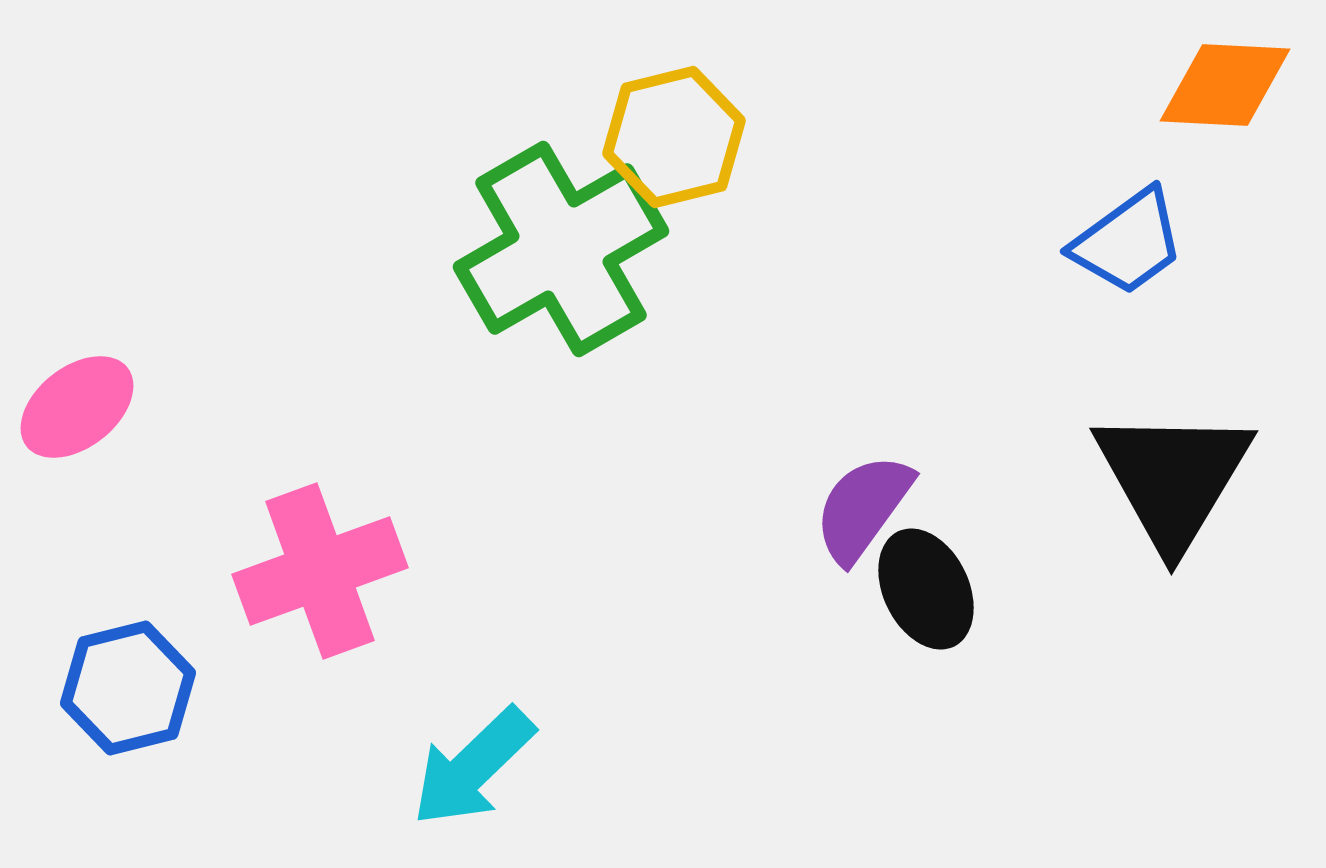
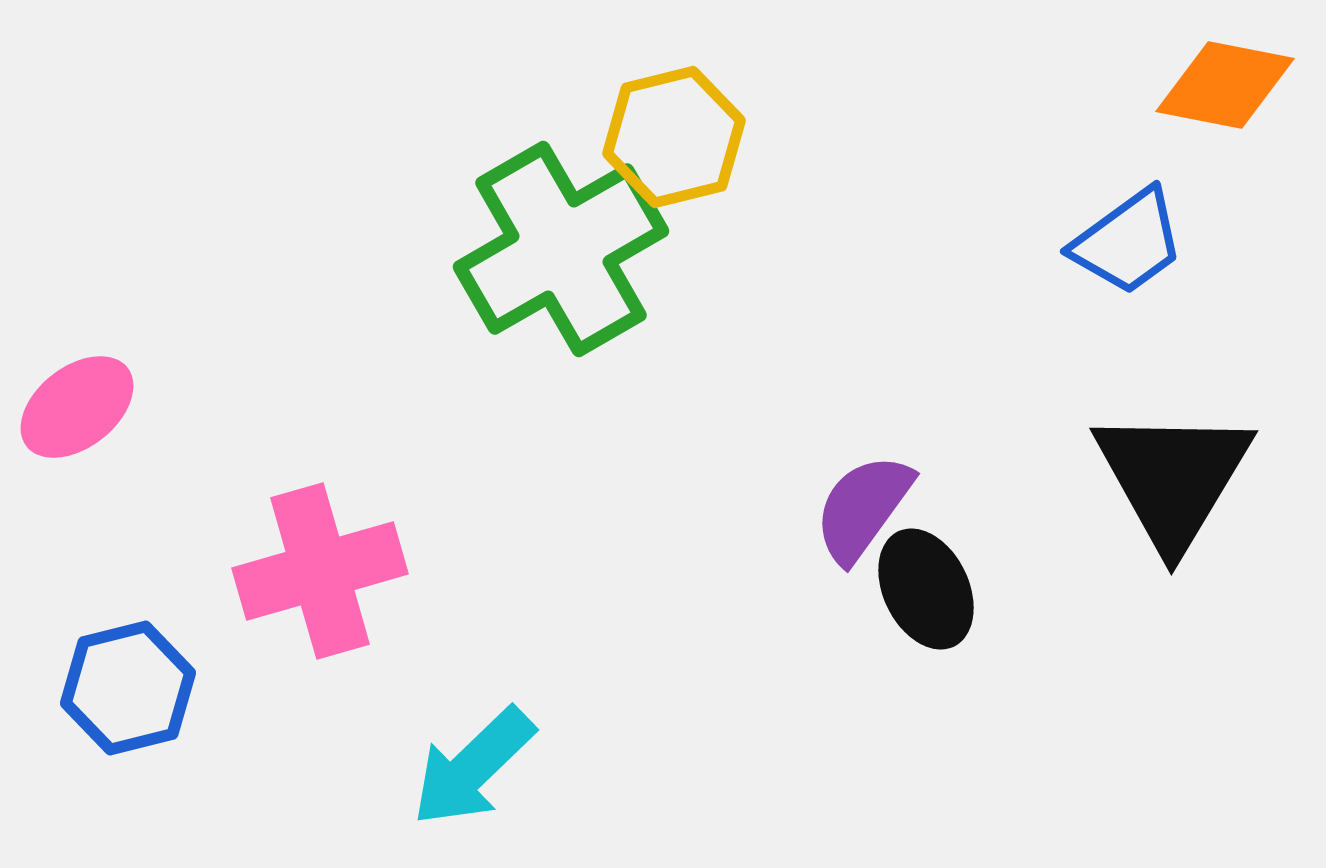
orange diamond: rotated 8 degrees clockwise
pink cross: rotated 4 degrees clockwise
